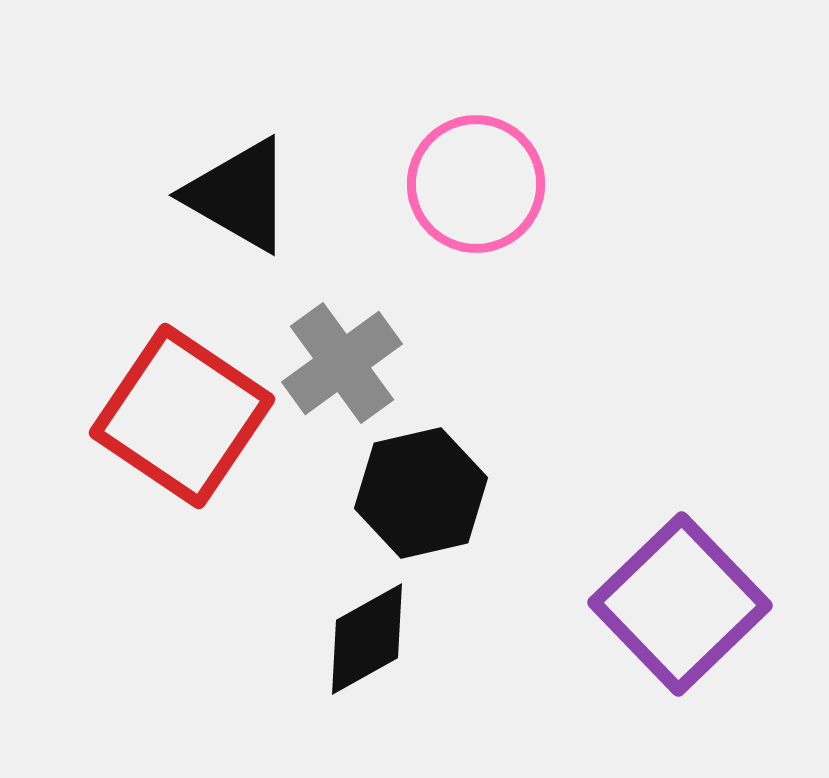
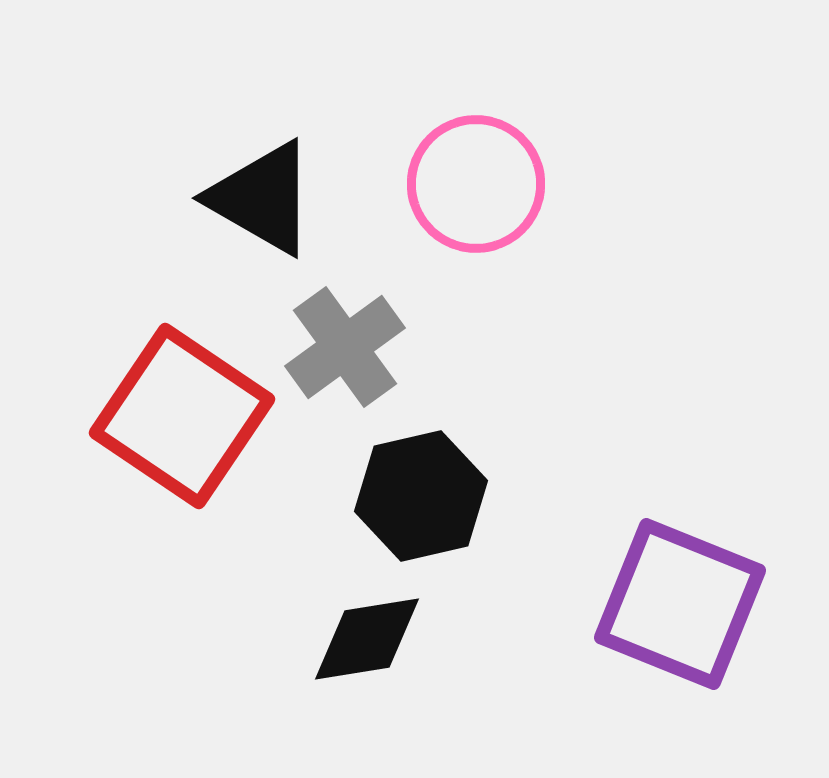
black triangle: moved 23 px right, 3 px down
gray cross: moved 3 px right, 16 px up
black hexagon: moved 3 px down
purple square: rotated 24 degrees counterclockwise
black diamond: rotated 20 degrees clockwise
